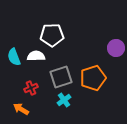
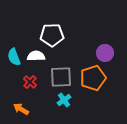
purple circle: moved 11 px left, 5 px down
gray square: rotated 15 degrees clockwise
red cross: moved 1 px left, 6 px up; rotated 24 degrees counterclockwise
